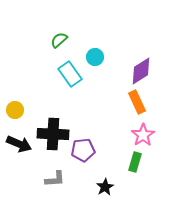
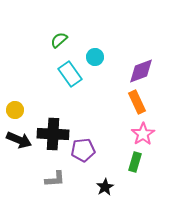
purple diamond: rotated 12 degrees clockwise
pink star: moved 1 px up
black arrow: moved 4 px up
